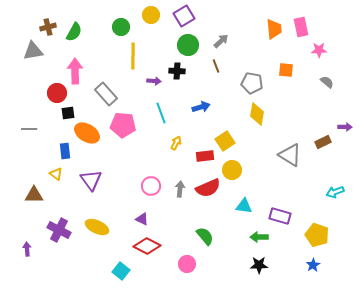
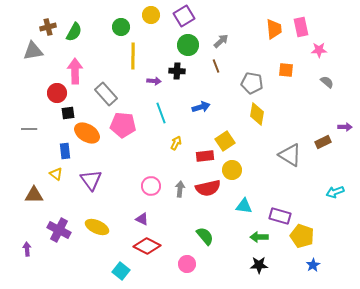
red semicircle at (208, 188): rotated 10 degrees clockwise
yellow pentagon at (317, 235): moved 15 px left, 1 px down
